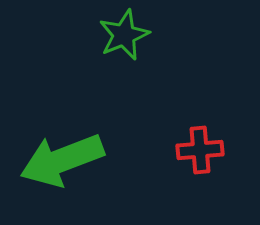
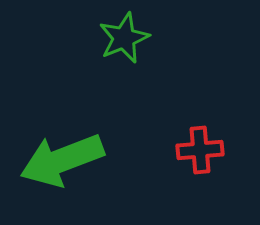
green star: moved 3 px down
